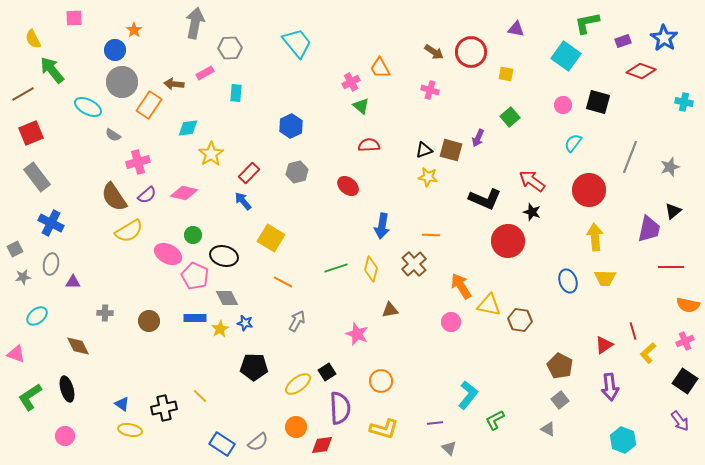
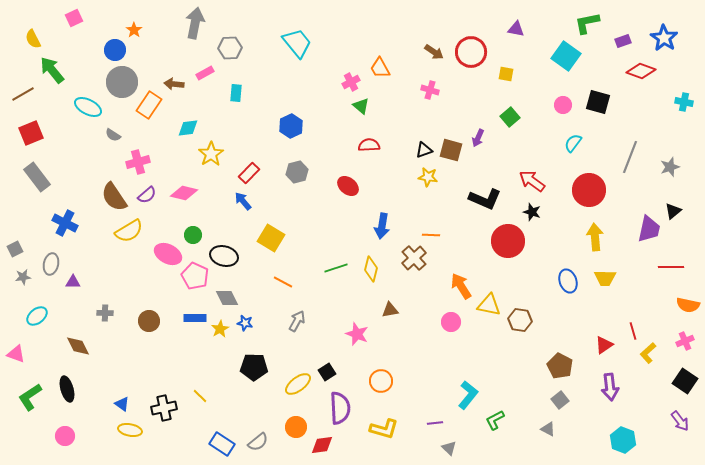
pink square at (74, 18): rotated 24 degrees counterclockwise
blue cross at (51, 223): moved 14 px right
brown cross at (414, 264): moved 6 px up
